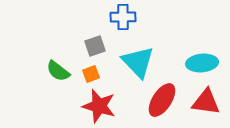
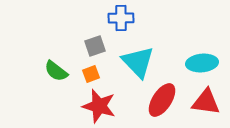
blue cross: moved 2 px left, 1 px down
green semicircle: moved 2 px left
